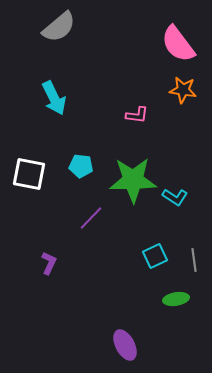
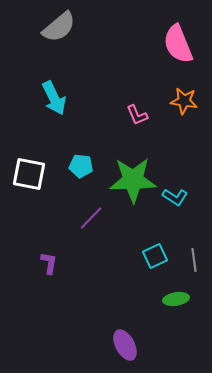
pink semicircle: rotated 15 degrees clockwise
orange star: moved 1 px right, 11 px down
pink L-shape: rotated 60 degrees clockwise
purple L-shape: rotated 15 degrees counterclockwise
